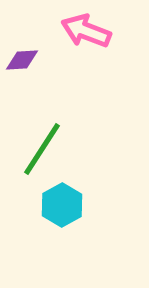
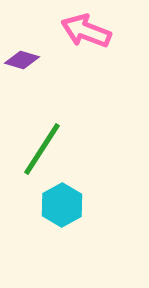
purple diamond: rotated 20 degrees clockwise
